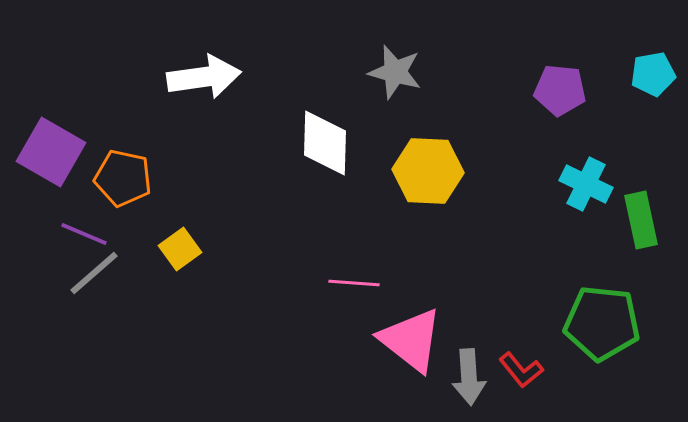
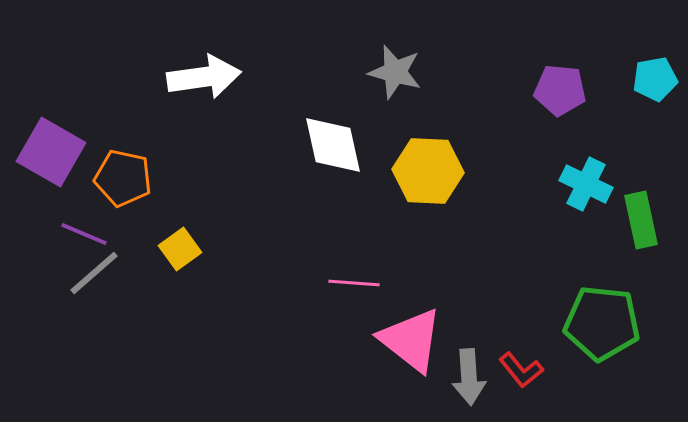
cyan pentagon: moved 2 px right, 5 px down
white diamond: moved 8 px right, 2 px down; rotated 14 degrees counterclockwise
